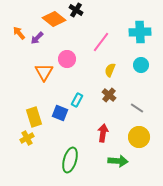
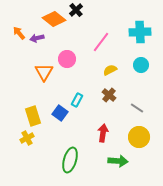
black cross: rotated 16 degrees clockwise
purple arrow: rotated 32 degrees clockwise
yellow semicircle: rotated 40 degrees clockwise
blue square: rotated 14 degrees clockwise
yellow rectangle: moved 1 px left, 1 px up
